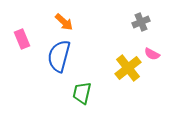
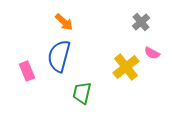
gray cross: rotated 18 degrees counterclockwise
pink rectangle: moved 5 px right, 32 px down
pink semicircle: moved 1 px up
yellow cross: moved 2 px left, 1 px up
